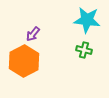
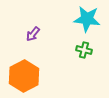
cyan star: moved 1 px up
orange hexagon: moved 15 px down
